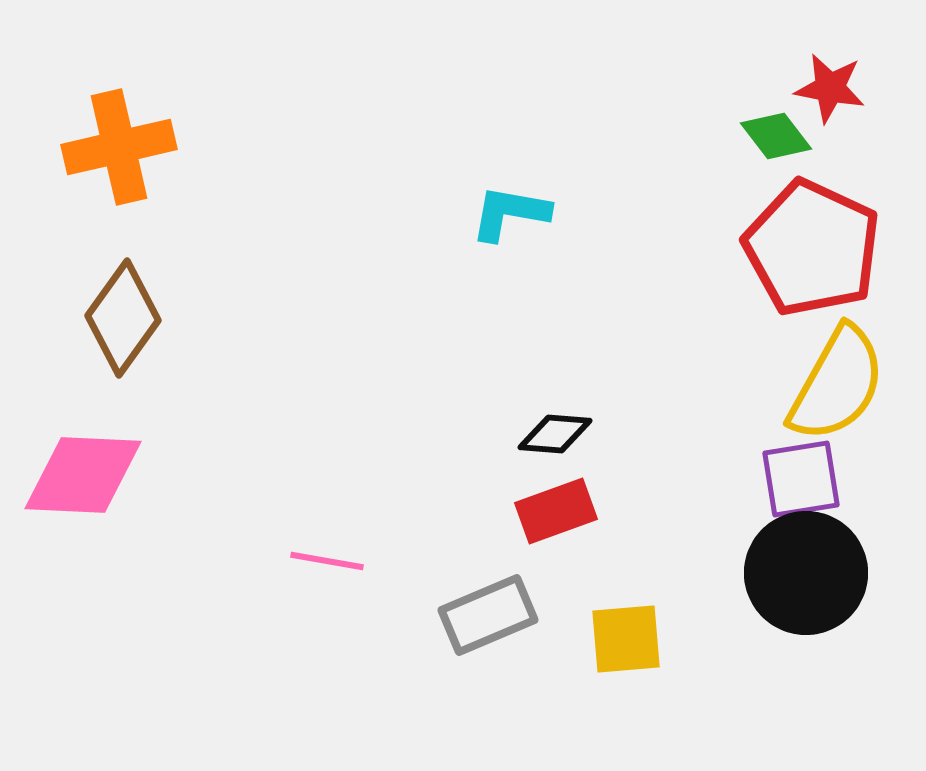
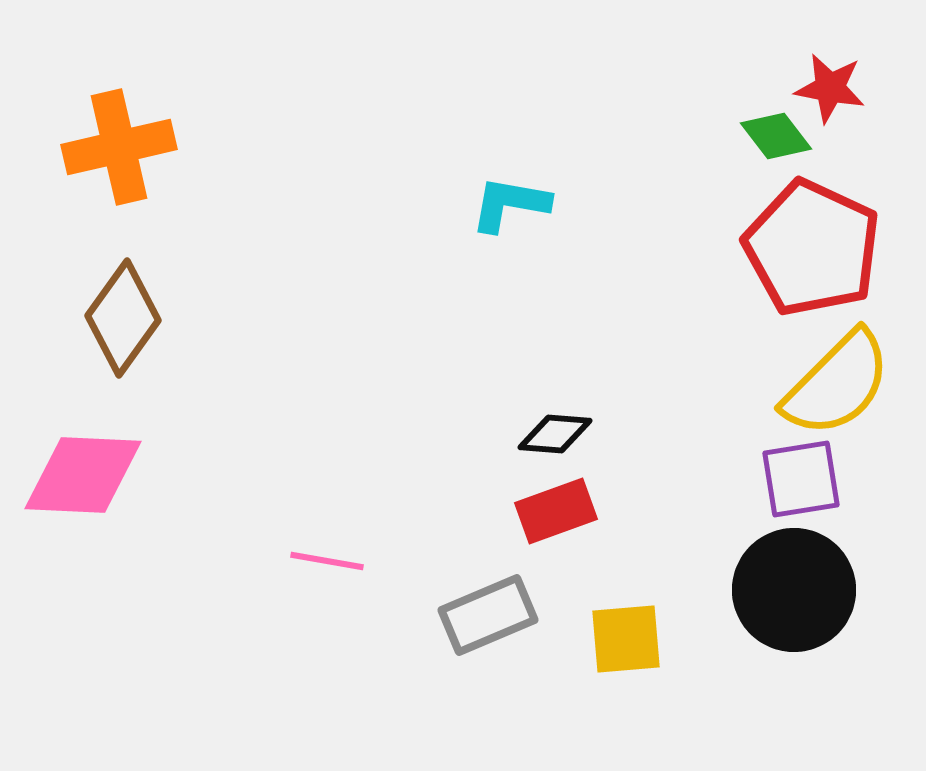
cyan L-shape: moved 9 px up
yellow semicircle: rotated 16 degrees clockwise
black circle: moved 12 px left, 17 px down
